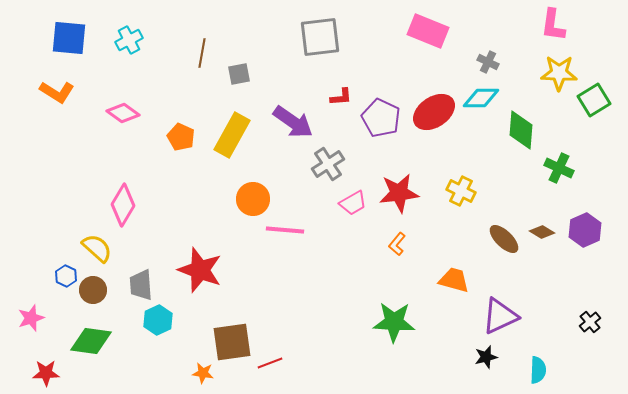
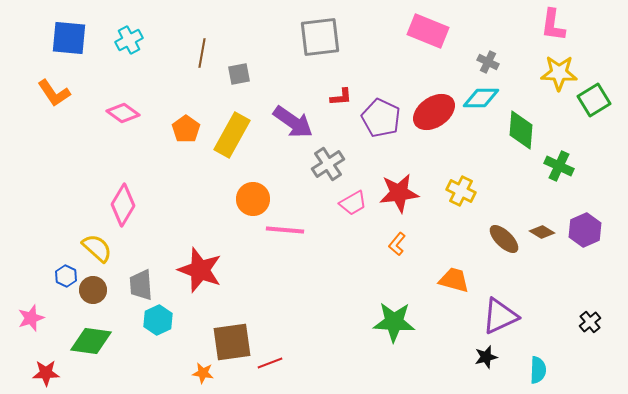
orange L-shape at (57, 92): moved 3 px left, 1 px down; rotated 24 degrees clockwise
orange pentagon at (181, 137): moved 5 px right, 8 px up; rotated 12 degrees clockwise
green cross at (559, 168): moved 2 px up
